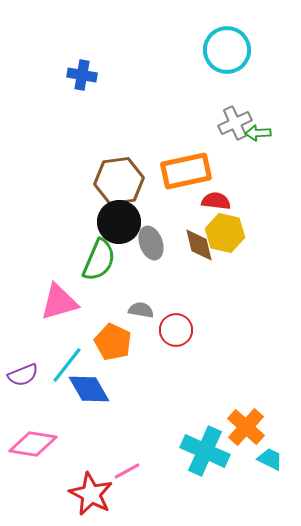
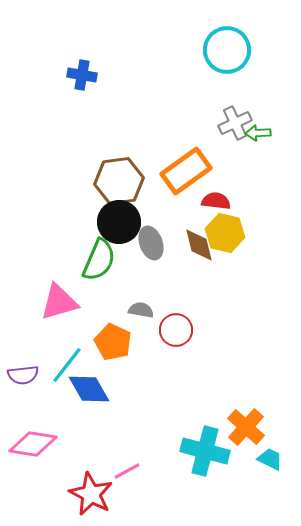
orange rectangle: rotated 24 degrees counterclockwise
purple semicircle: rotated 16 degrees clockwise
cyan cross: rotated 9 degrees counterclockwise
